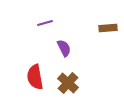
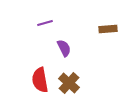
brown rectangle: moved 1 px down
red semicircle: moved 5 px right, 3 px down
brown cross: moved 1 px right
